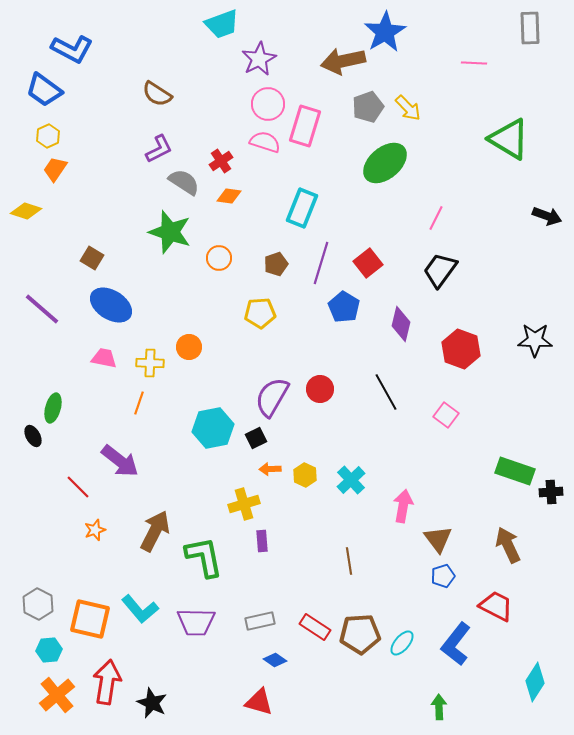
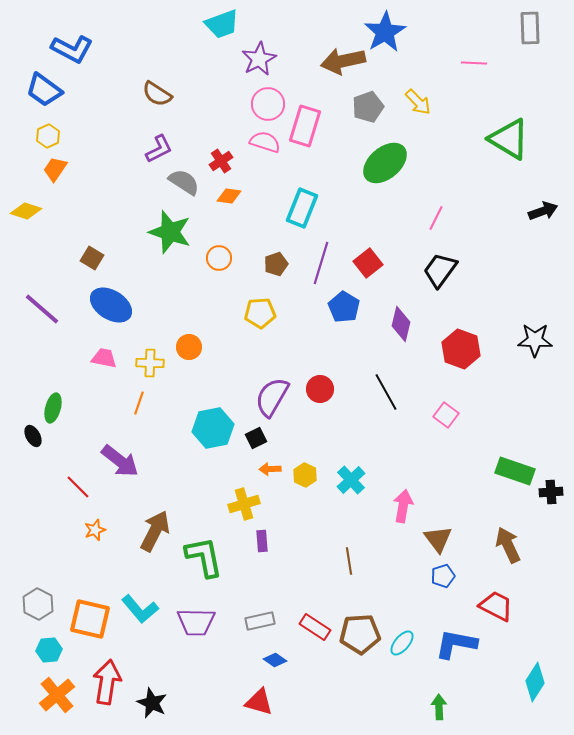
yellow arrow at (408, 108): moved 10 px right, 6 px up
black arrow at (547, 216): moved 4 px left, 5 px up; rotated 40 degrees counterclockwise
blue L-shape at (456, 644): rotated 63 degrees clockwise
